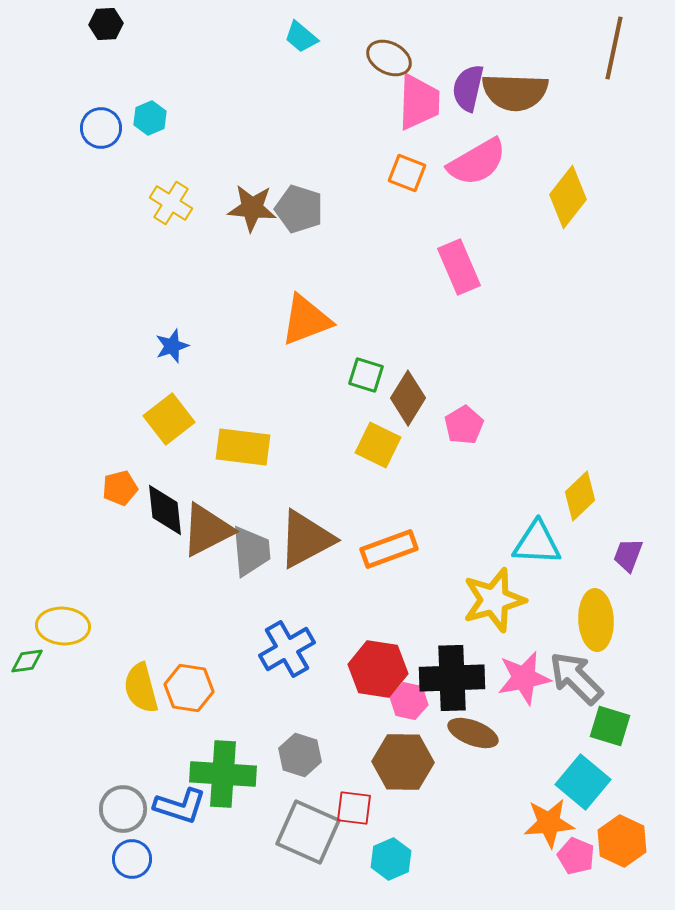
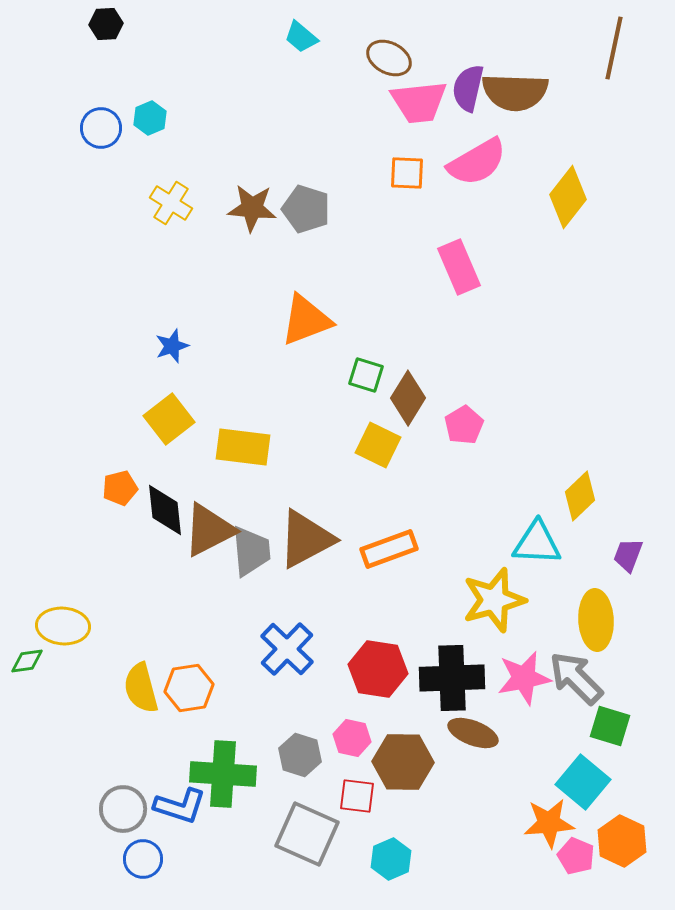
pink trapezoid at (419, 102): rotated 82 degrees clockwise
orange square at (407, 173): rotated 18 degrees counterclockwise
gray pentagon at (299, 209): moved 7 px right
brown triangle at (207, 530): moved 2 px right
blue cross at (287, 649): rotated 16 degrees counterclockwise
orange hexagon at (189, 688): rotated 18 degrees counterclockwise
pink hexagon at (409, 701): moved 57 px left, 37 px down
red square at (354, 808): moved 3 px right, 12 px up
gray square at (308, 832): moved 1 px left, 2 px down
blue circle at (132, 859): moved 11 px right
